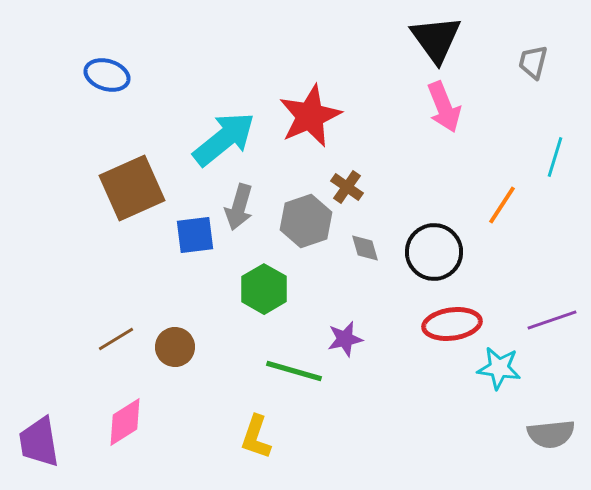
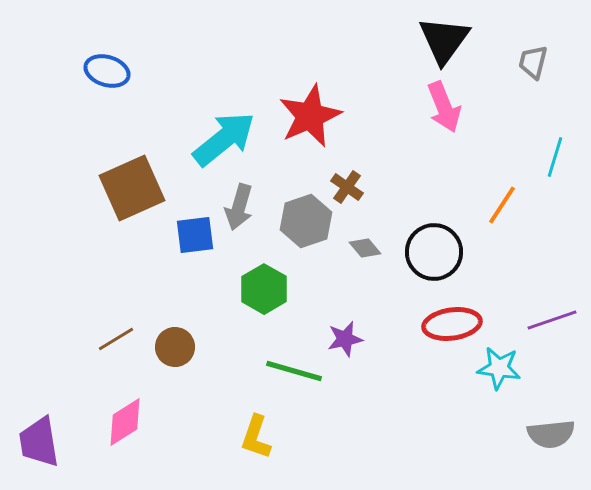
black triangle: moved 8 px right, 1 px down; rotated 12 degrees clockwise
blue ellipse: moved 4 px up
gray diamond: rotated 24 degrees counterclockwise
